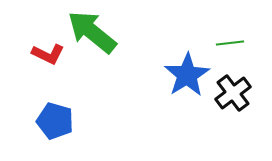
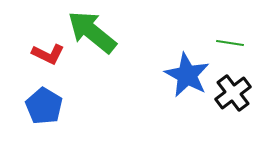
green line: rotated 16 degrees clockwise
blue star: rotated 12 degrees counterclockwise
blue pentagon: moved 11 px left, 15 px up; rotated 15 degrees clockwise
